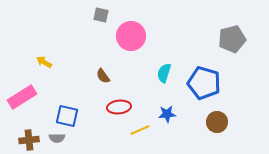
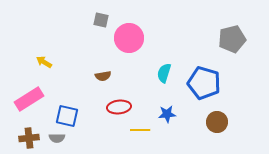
gray square: moved 5 px down
pink circle: moved 2 px left, 2 px down
brown semicircle: rotated 63 degrees counterclockwise
pink rectangle: moved 7 px right, 2 px down
yellow line: rotated 24 degrees clockwise
brown cross: moved 2 px up
